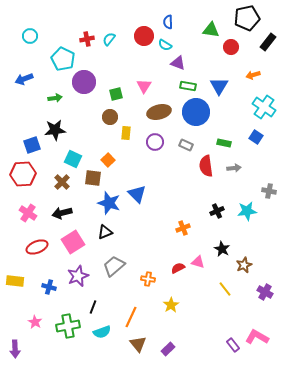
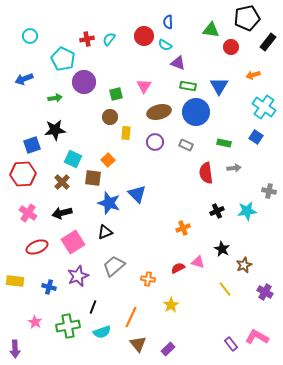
red semicircle at (206, 166): moved 7 px down
purple rectangle at (233, 345): moved 2 px left, 1 px up
